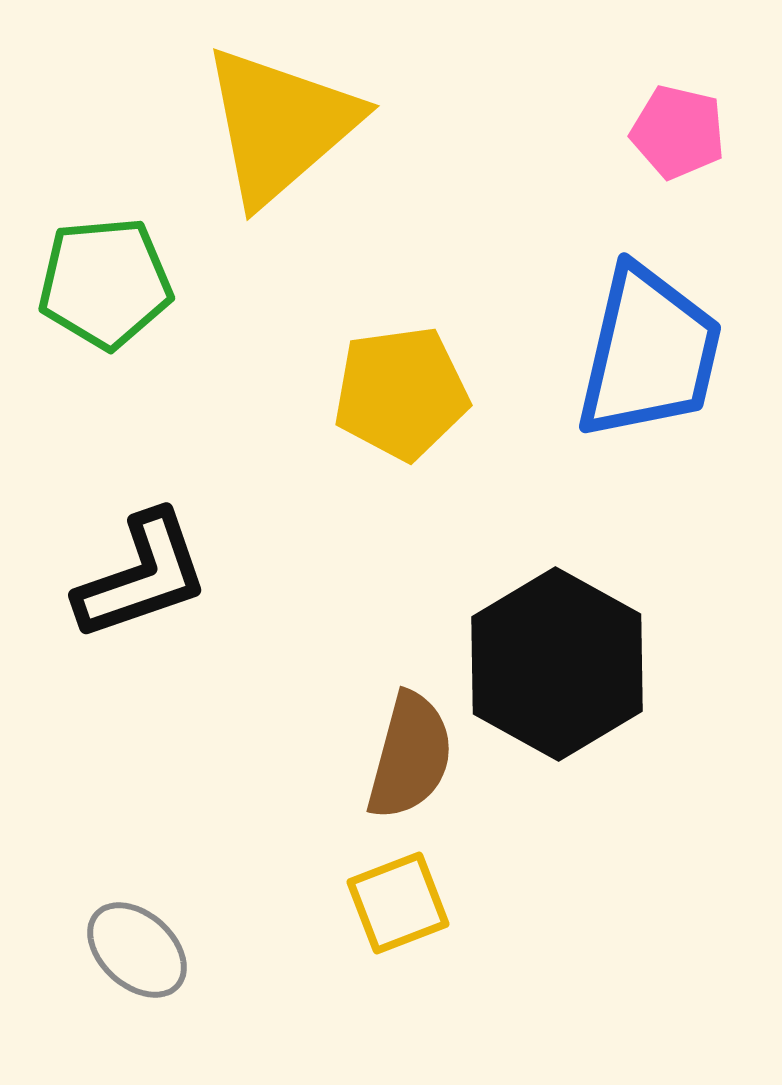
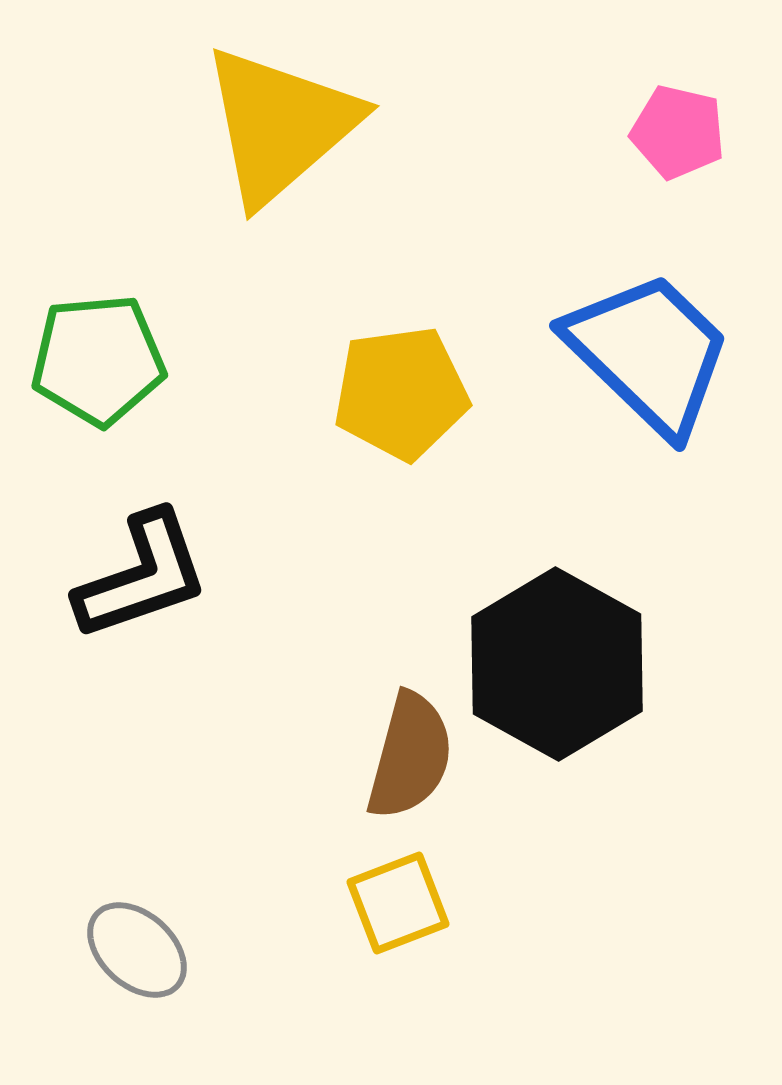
green pentagon: moved 7 px left, 77 px down
blue trapezoid: rotated 59 degrees counterclockwise
